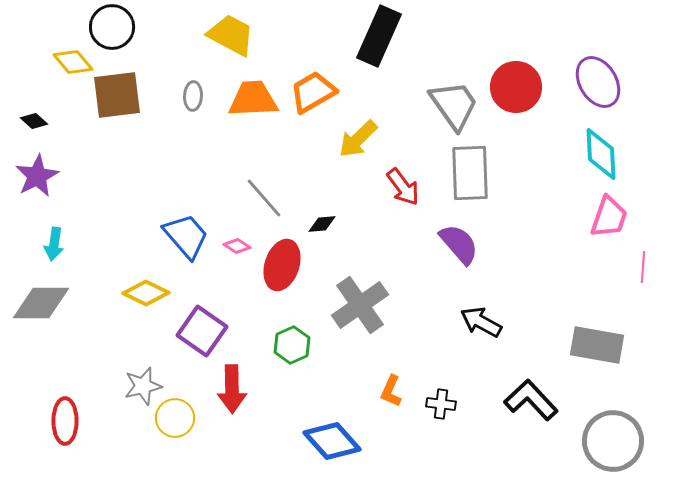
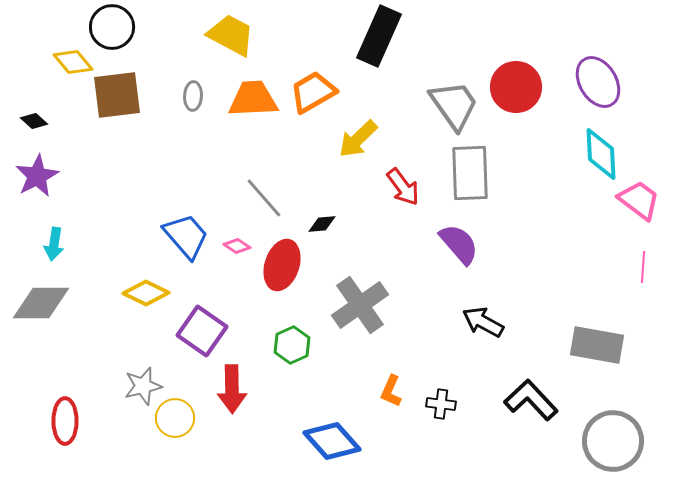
pink trapezoid at (609, 217): moved 30 px right, 17 px up; rotated 72 degrees counterclockwise
black arrow at (481, 322): moved 2 px right
